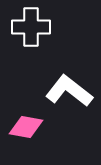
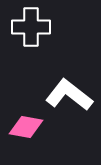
white L-shape: moved 4 px down
